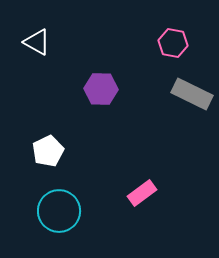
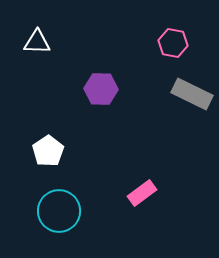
white triangle: rotated 28 degrees counterclockwise
white pentagon: rotated 8 degrees counterclockwise
